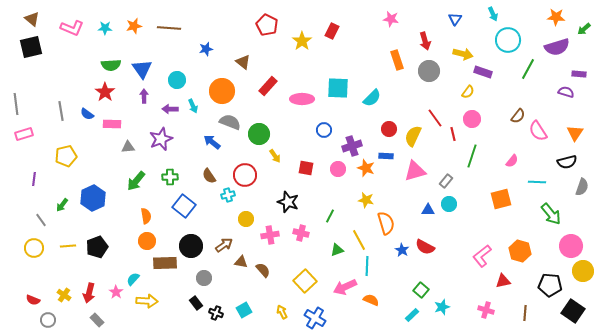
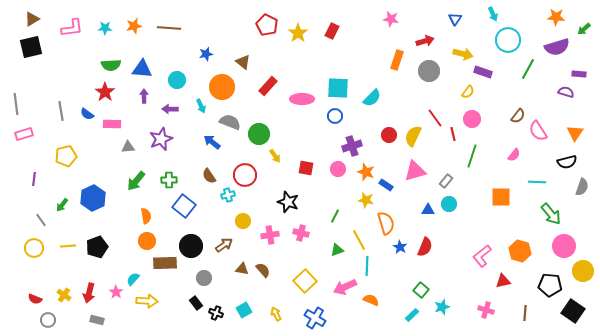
brown triangle at (32, 19): rotated 49 degrees clockwise
pink L-shape at (72, 28): rotated 30 degrees counterclockwise
yellow star at (302, 41): moved 4 px left, 8 px up
red arrow at (425, 41): rotated 90 degrees counterclockwise
blue star at (206, 49): moved 5 px down
orange rectangle at (397, 60): rotated 36 degrees clockwise
blue triangle at (142, 69): rotated 50 degrees counterclockwise
orange circle at (222, 91): moved 4 px up
cyan arrow at (193, 106): moved 8 px right
red circle at (389, 129): moved 6 px down
blue circle at (324, 130): moved 11 px right, 14 px up
blue rectangle at (386, 156): moved 29 px down; rotated 32 degrees clockwise
pink semicircle at (512, 161): moved 2 px right, 6 px up
orange star at (366, 168): moved 4 px down
green cross at (170, 177): moved 1 px left, 3 px down
orange square at (501, 199): moved 2 px up; rotated 15 degrees clockwise
green line at (330, 216): moved 5 px right
yellow circle at (246, 219): moved 3 px left, 2 px down
pink circle at (571, 246): moved 7 px left
red semicircle at (425, 247): rotated 96 degrees counterclockwise
blue star at (402, 250): moved 2 px left, 3 px up
brown triangle at (241, 262): moved 1 px right, 7 px down
red semicircle at (33, 300): moved 2 px right, 1 px up
yellow arrow at (282, 312): moved 6 px left, 2 px down
gray rectangle at (97, 320): rotated 32 degrees counterclockwise
